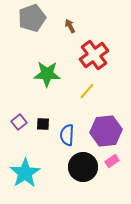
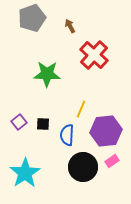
red cross: rotated 12 degrees counterclockwise
yellow line: moved 6 px left, 18 px down; rotated 18 degrees counterclockwise
